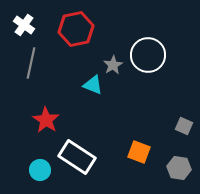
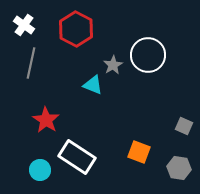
red hexagon: rotated 20 degrees counterclockwise
